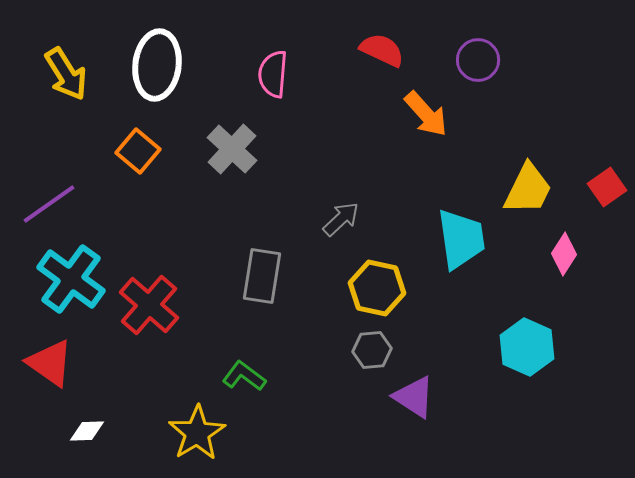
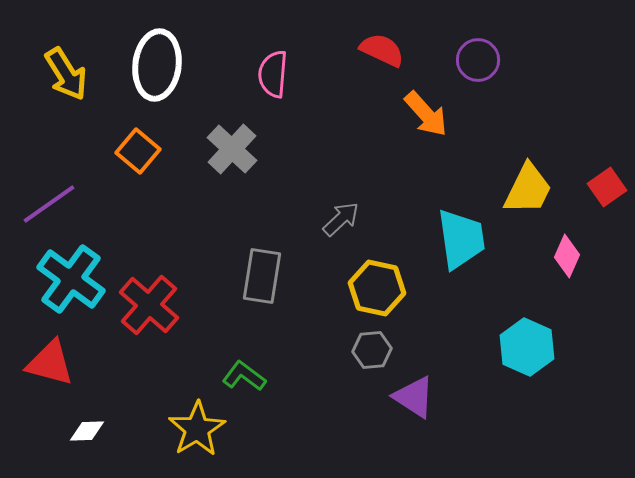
pink diamond: moved 3 px right, 2 px down; rotated 9 degrees counterclockwise
red triangle: rotated 20 degrees counterclockwise
yellow star: moved 4 px up
